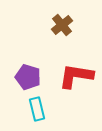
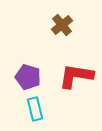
cyan rectangle: moved 2 px left
